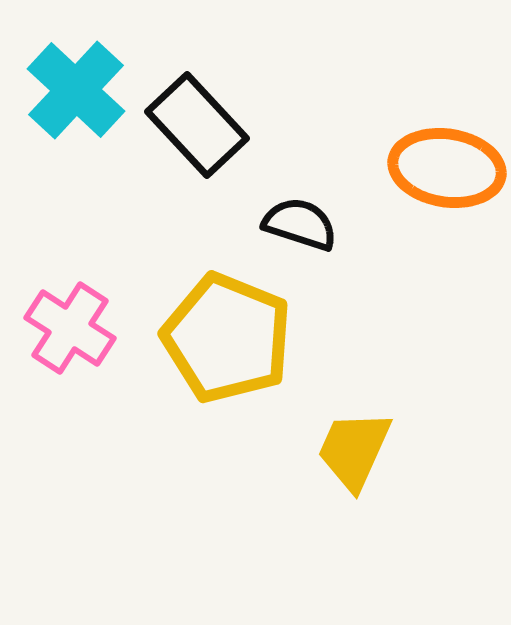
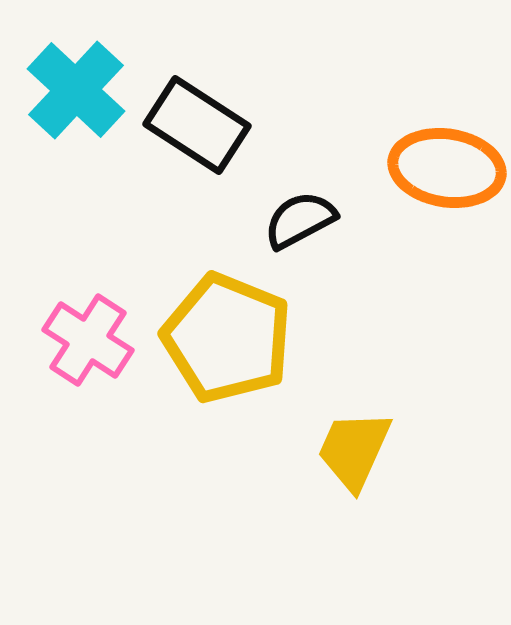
black rectangle: rotated 14 degrees counterclockwise
black semicircle: moved 4 px up; rotated 46 degrees counterclockwise
pink cross: moved 18 px right, 12 px down
